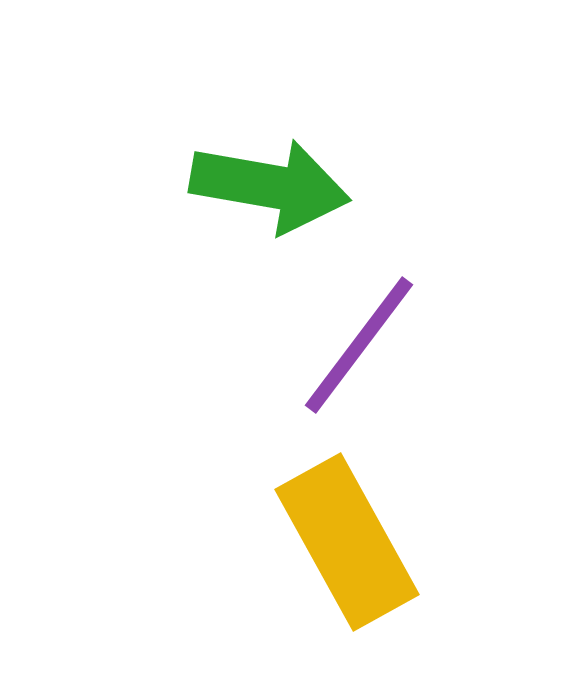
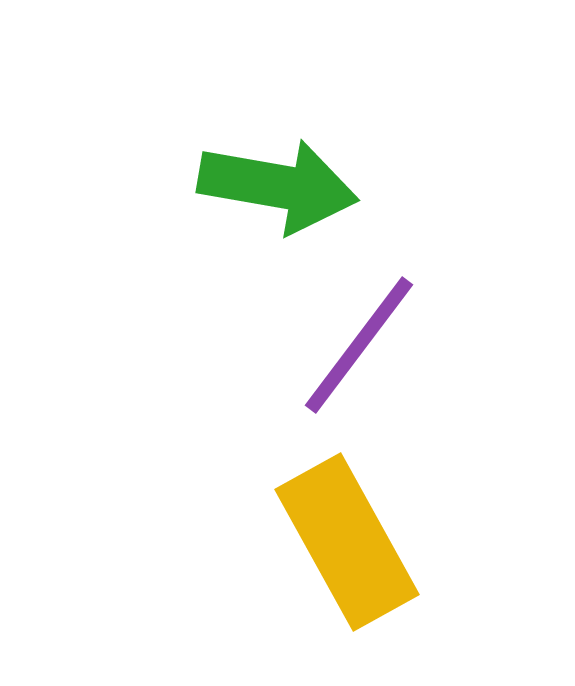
green arrow: moved 8 px right
